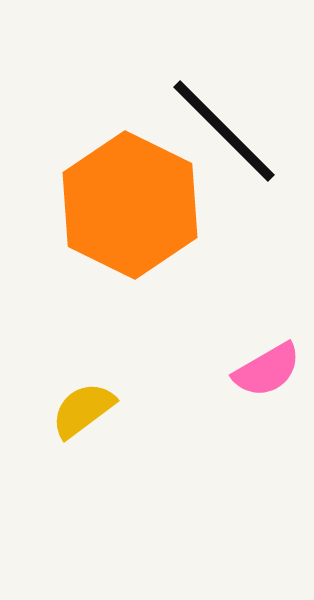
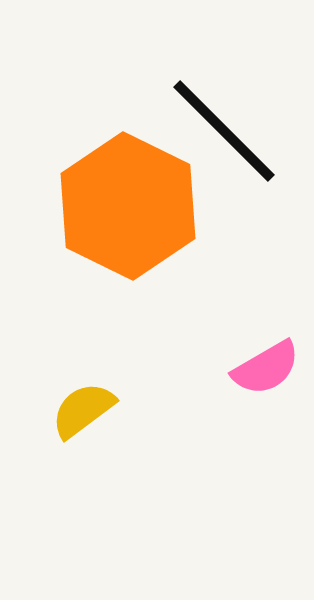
orange hexagon: moved 2 px left, 1 px down
pink semicircle: moved 1 px left, 2 px up
